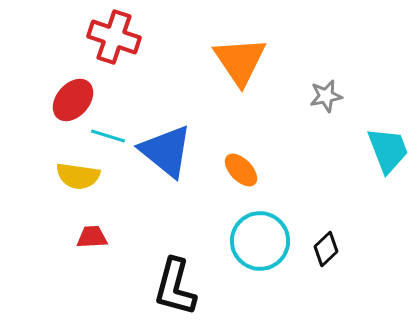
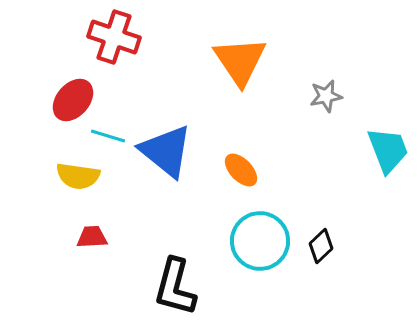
black diamond: moved 5 px left, 3 px up
